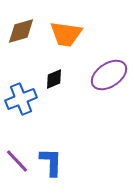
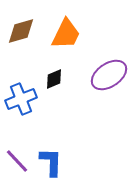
orange trapezoid: rotated 72 degrees counterclockwise
